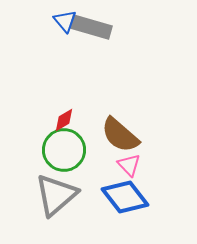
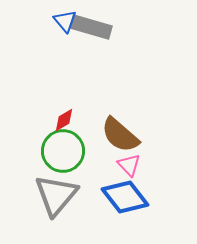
green circle: moved 1 px left, 1 px down
gray triangle: rotated 9 degrees counterclockwise
